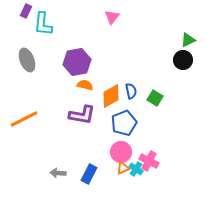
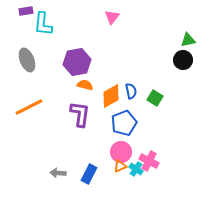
purple rectangle: rotated 56 degrees clockwise
green triangle: rotated 14 degrees clockwise
purple L-shape: moved 2 px left, 1 px up; rotated 92 degrees counterclockwise
orange line: moved 5 px right, 12 px up
orange triangle: moved 3 px left, 2 px up
